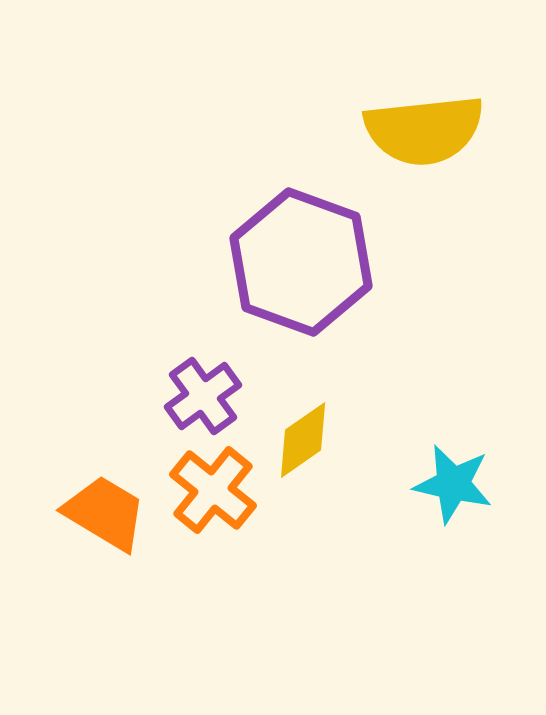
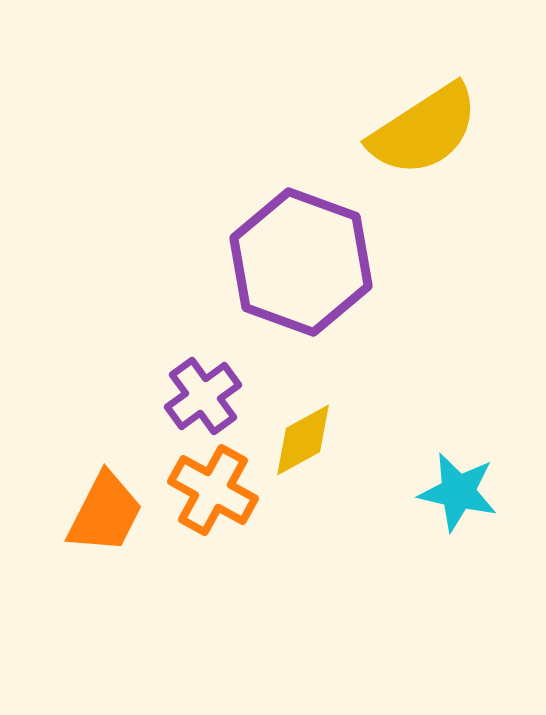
yellow semicircle: rotated 27 degrees counterclockwise
yellow diamond: rotated 6 degrees clockwise
cyan star: moved 5 px right, 8 px down
orange cross: rotated 10 degrees counterclockwise
orange trapezoid: rotated 86 degrees clockwise
